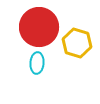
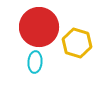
cyan ellipse: moved 2 px left, 1 px up
